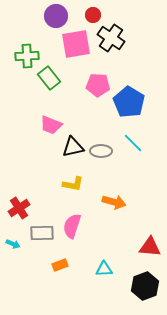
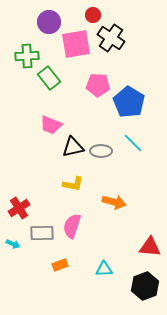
purple circle: moved 7 px left, 6 px down
